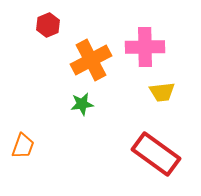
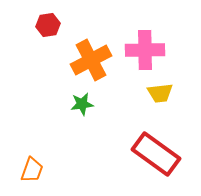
red hexagon: rotated 15 degrees clockwise
pink cross: moved 3 px down
yellow trapezoid: moved 2 px left, 1 px down
orange trapezoid: moved 9 px right, 24 px down
